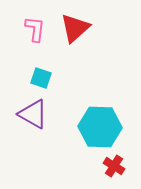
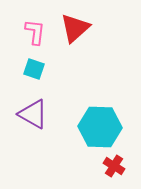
pink L-shape: moved 3 px down
cyan square: moved 7 px left, 9 px up
